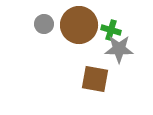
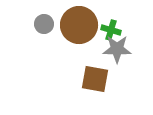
gray star: moved 2 px left
